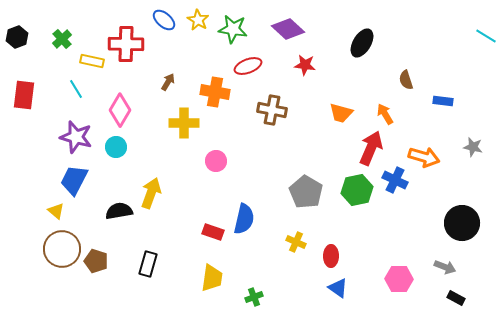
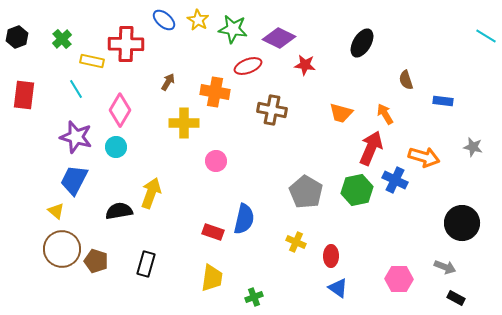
purple diamond at (288, 29): moved 9 px left, 9 px down; rotated 16 degrees counterclockwise
black rectangle at (148, 264): moved 2 px left
